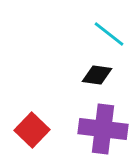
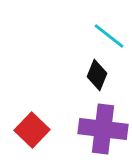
cyan line: moved 2 px down
black diamond: rotated 76 degrees counterclockwise
